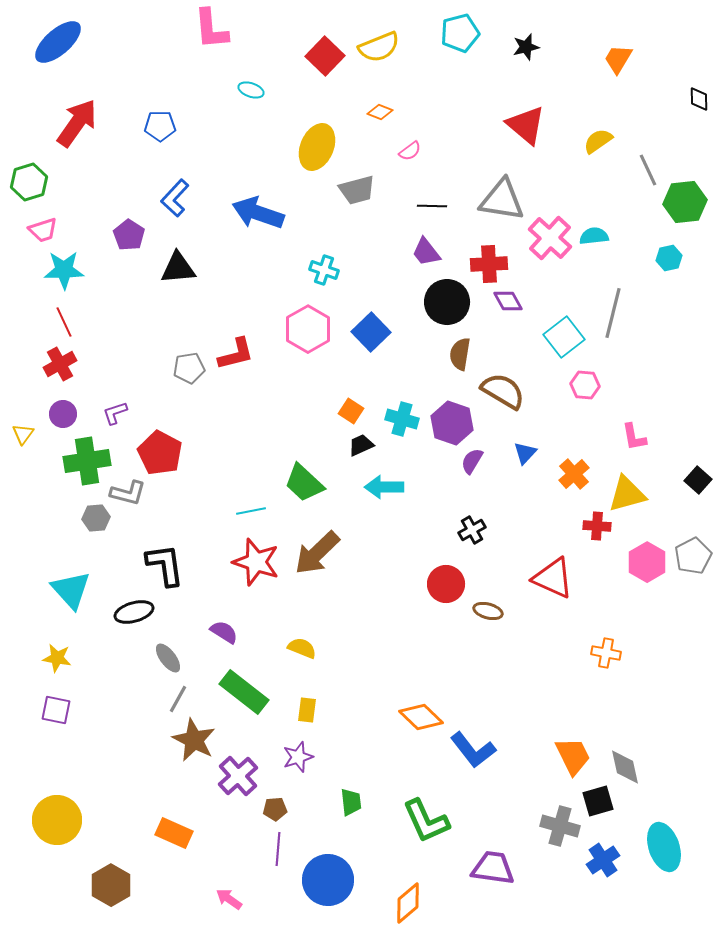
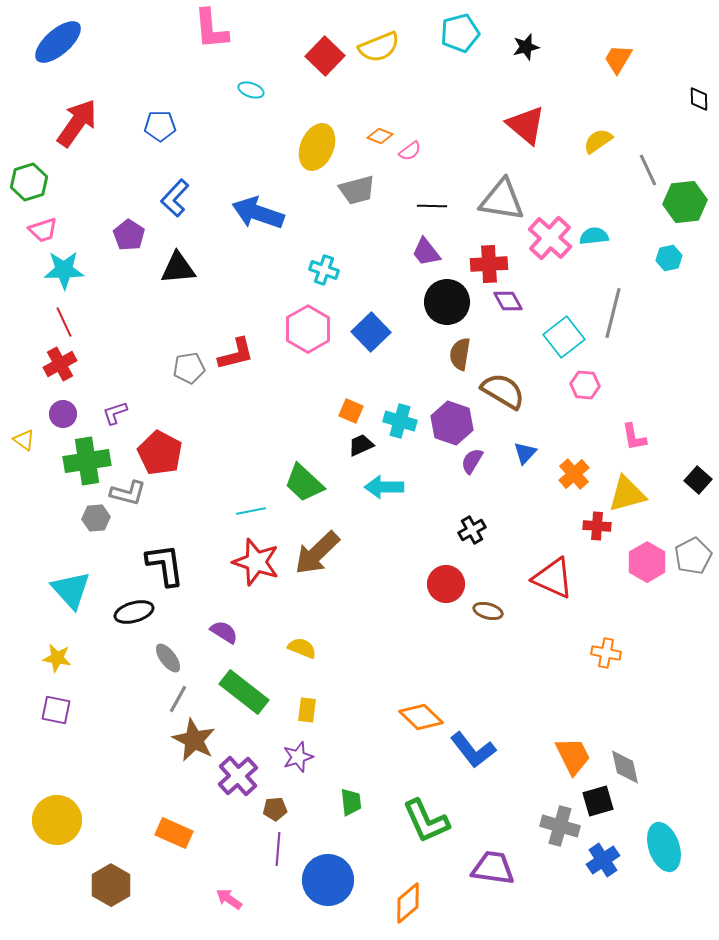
orange diamond at (380, 112): moved 24 px down
orange square at (351, 411): rotated 10 degrees counterclockwise
cyan cross at (402, 419): moved 2 px left, 2 px down
yellow triangle at (23, 434): moved 1 px right, 6 px down; rotated 30 degrees counterclockwise
